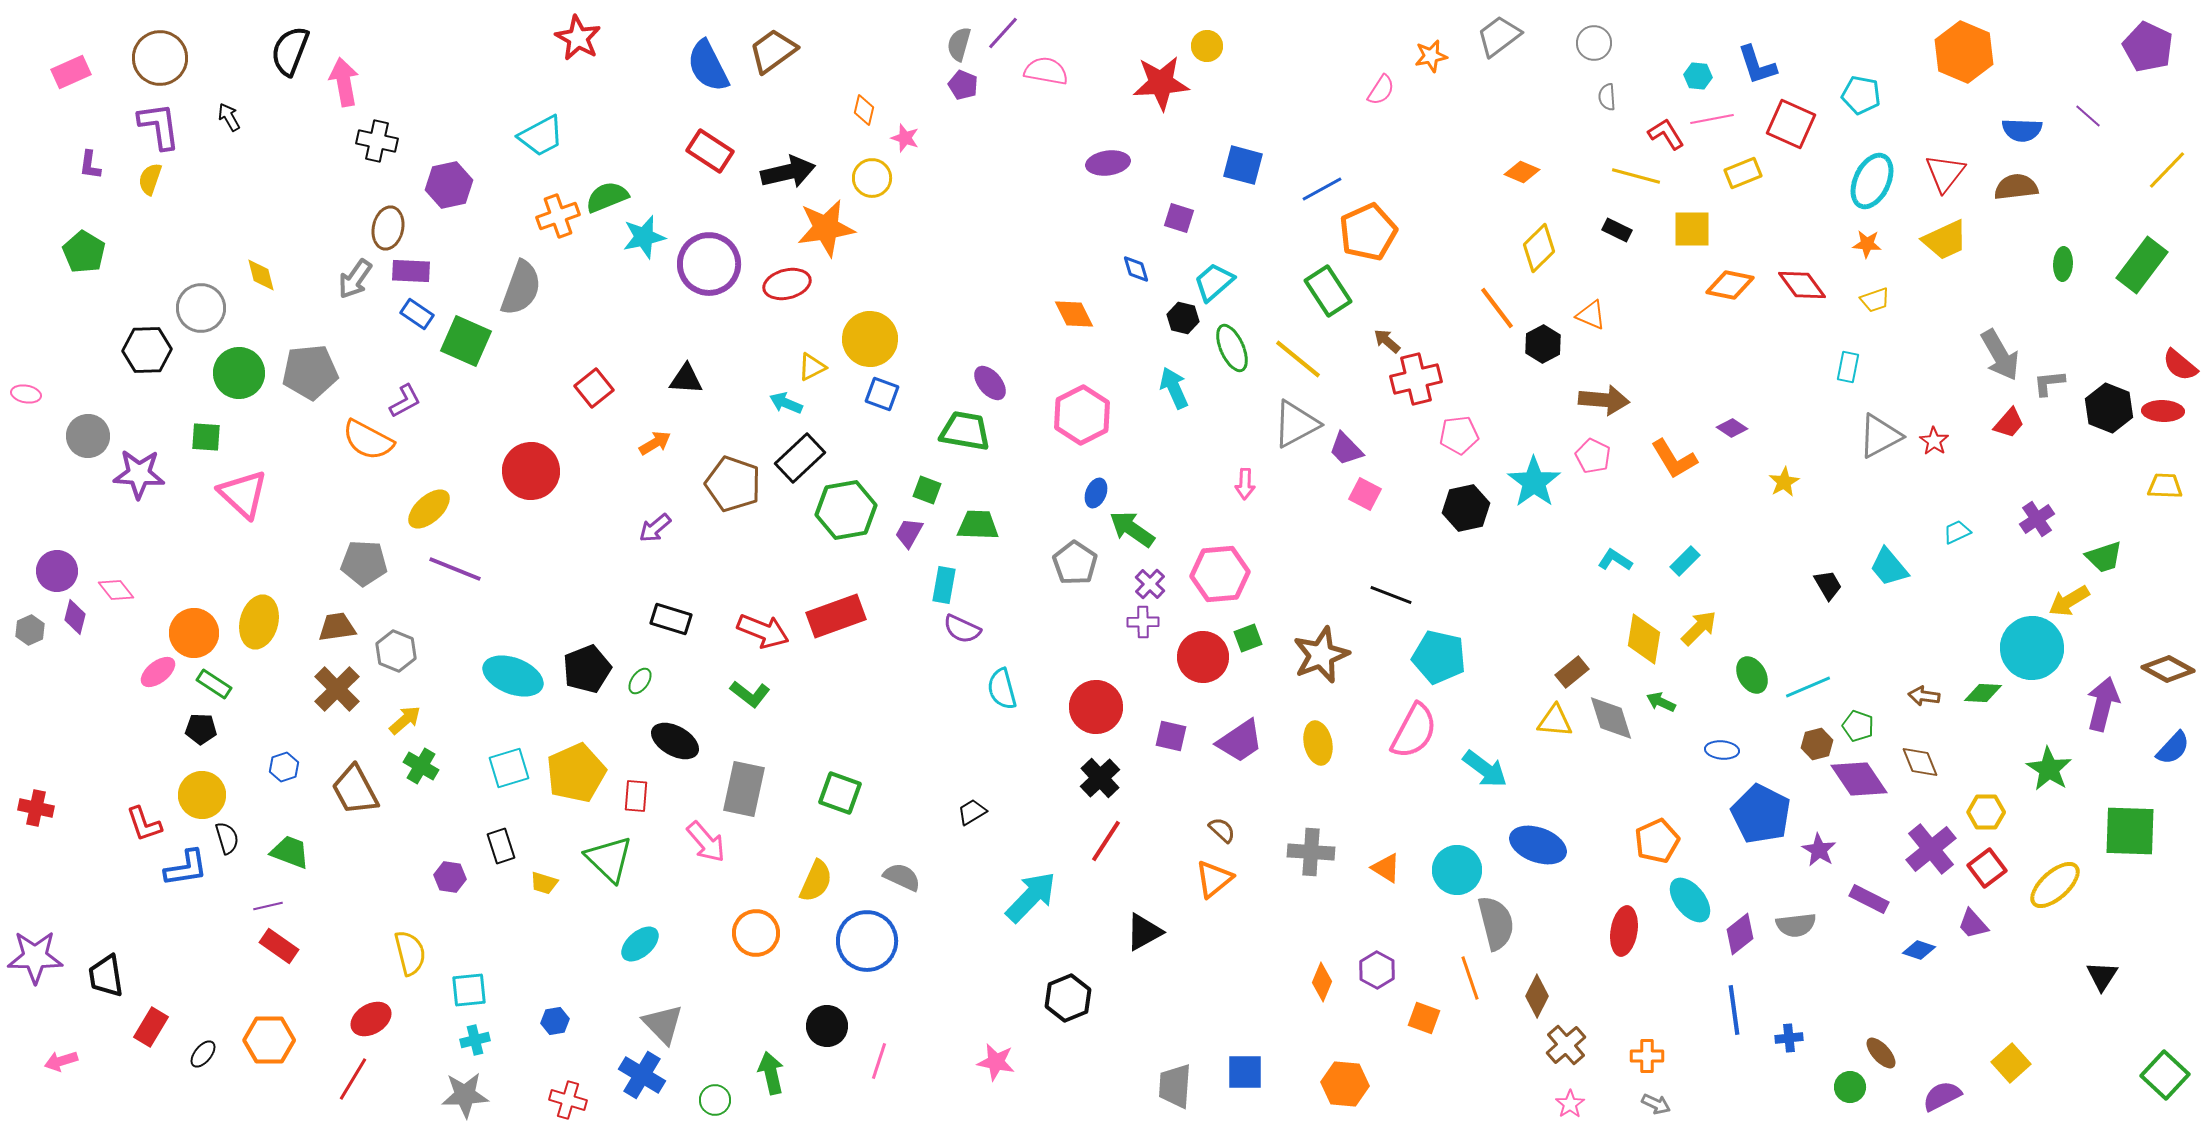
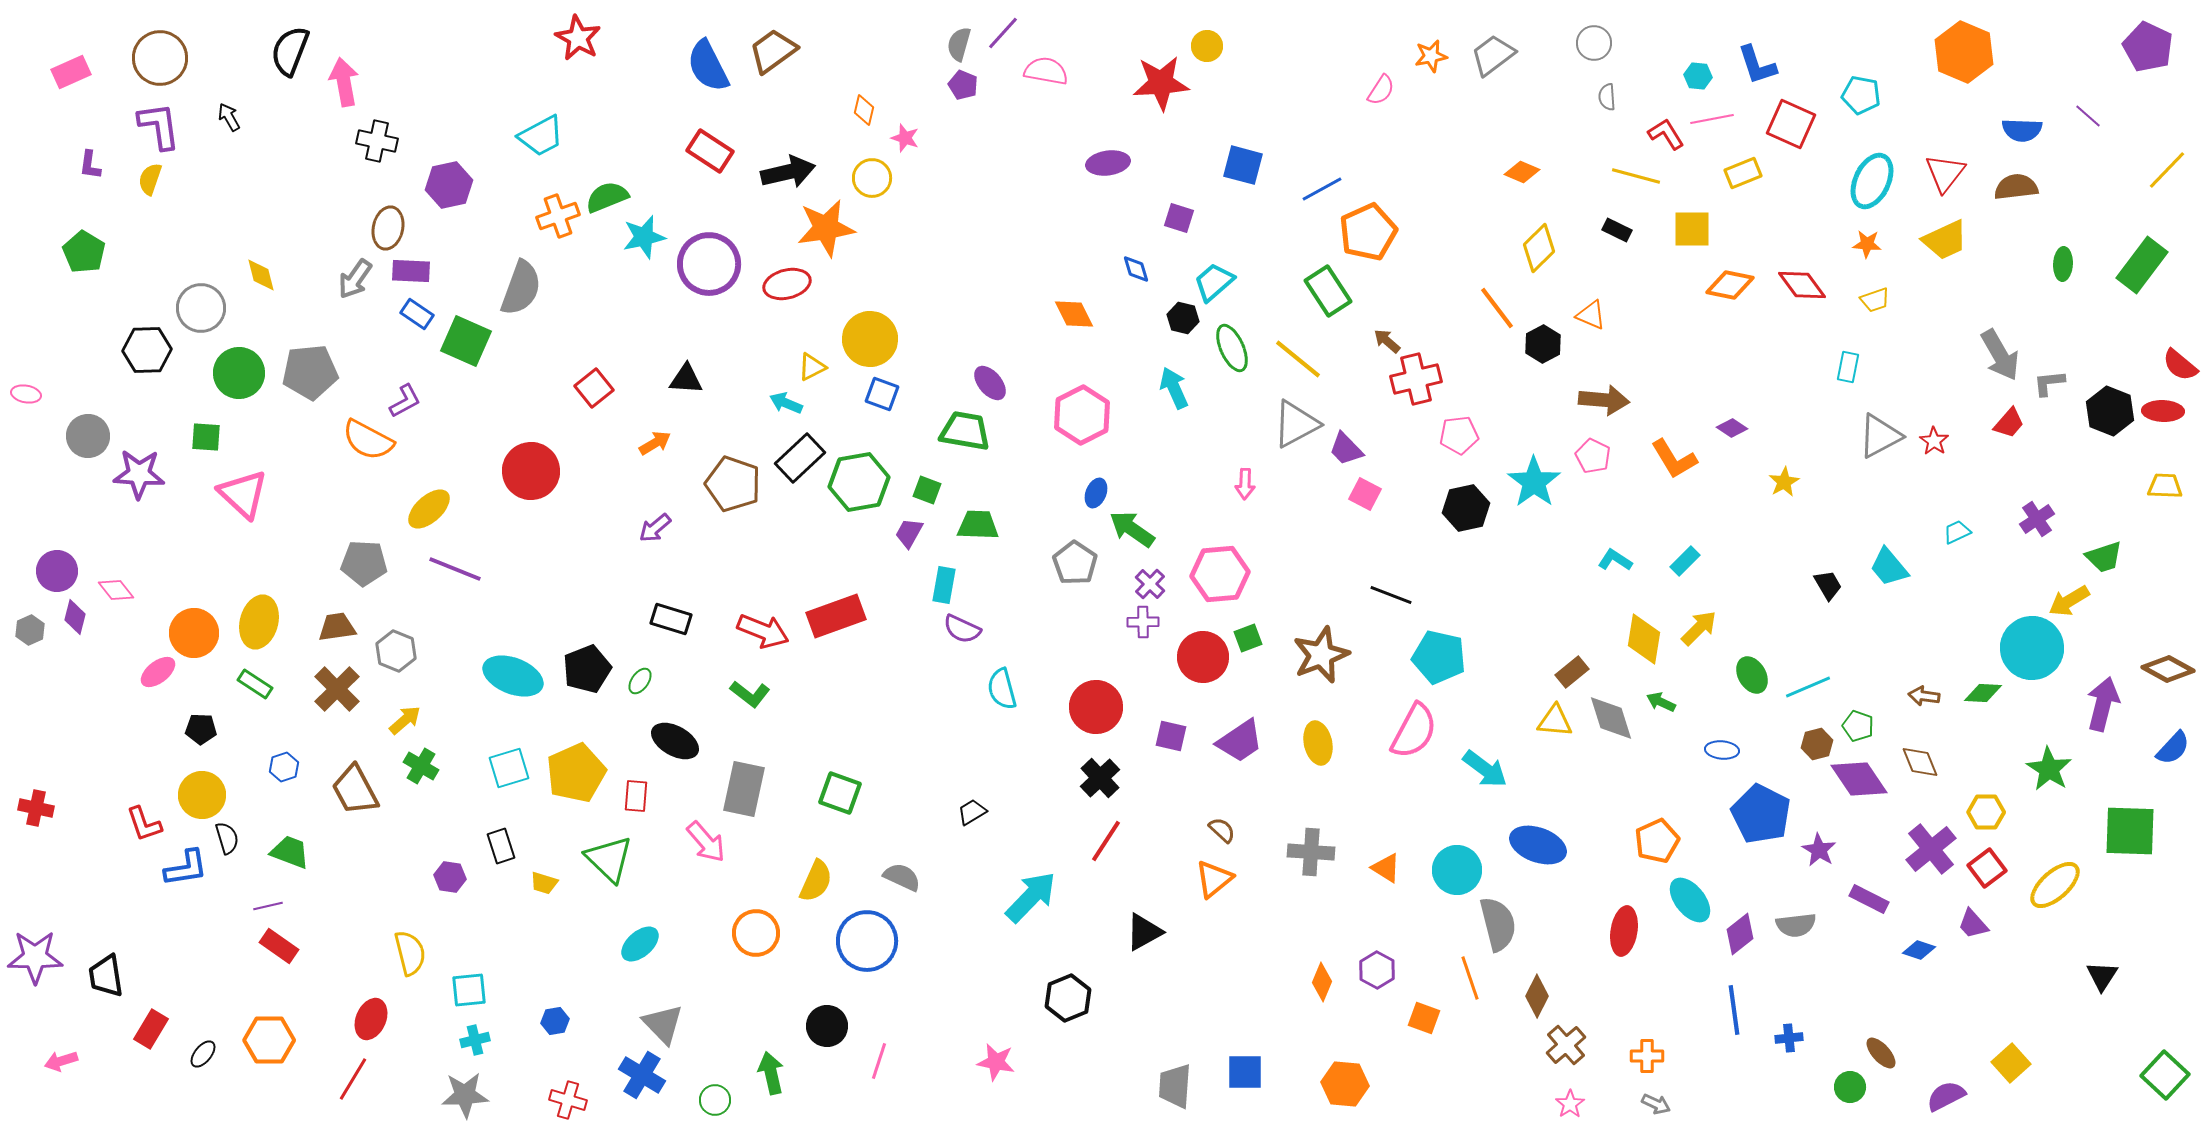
gray trapezoid at (1499, 36): moved 6 px left, 19 px down
black hexagon at (2109, 408): moved 1 px right, 3 px down
green hexagon at (846, 510): moved 13 px right, 28 px up
green rectangle at (214, 684): moved 41 px right
gray semicircle at (1496, 923): moved 2 px right, 1 px down
red ellipse at (371, 1019): rotated 36 degrees counterclockwise
red rectangle at (151, 1027): moved 2 px down
purple semicircle at (1942, 1096): moved 4 px right
